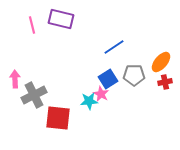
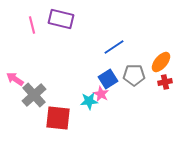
pink arrow: rotated 54 degrees counterclockwise
gray cross: rotated 15 degrees counterclockwise
